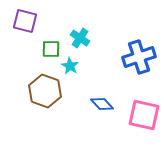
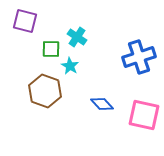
cyan cross: moved 3 px left, 1 px up
